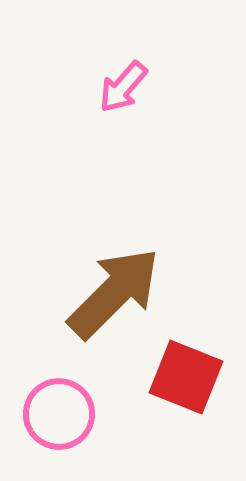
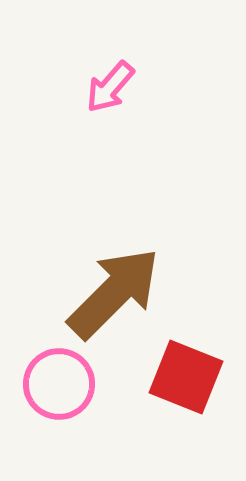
pink arrow: moved 13 px left
pink circle: moved 30 px up
